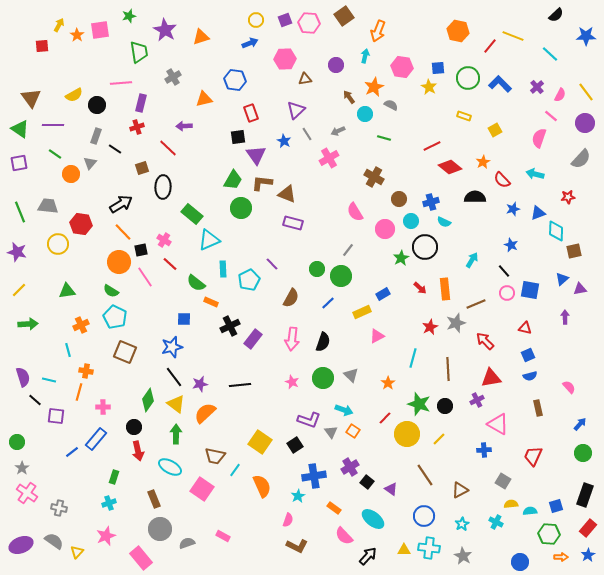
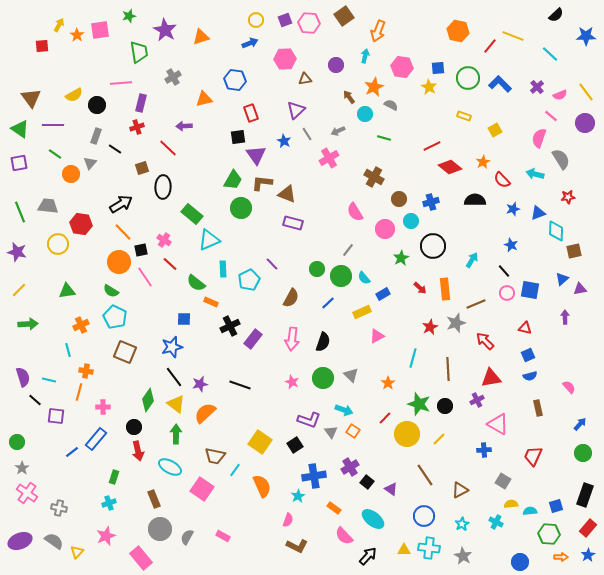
pink semicircle at (560, 95): rotated 40 degrees clockwise
gray semicircle at (581, 159): moved 20 px left; rotated 75 degrees counterclockwise
black semicircle at (475, 197): moved 3 px down
cyan semicircle at (444, 222): moved 80 px left, 56 px down; rotated 24 degrees clockwise
black circle at (425, 247): moved 8 px right, 1 px up
black line at (240, 385): rotated 25 degrees clockwise
gray semicircle at (187, 543): moved 6 px up; rotated 42 degrees counterclockwise
purple ellipse at (21, 545): moved 1 px left, 4 px up
